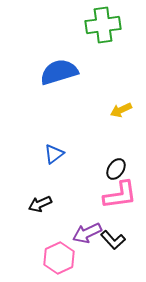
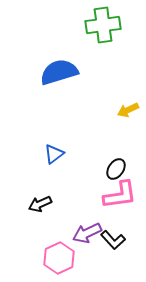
yellow arrow: moved 7 px right
